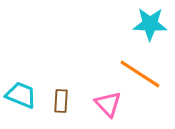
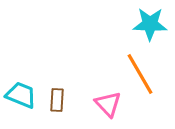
orange line: rotated 27 degrees clockwise
brown rectangle: moved 4 px left, 1 px up
